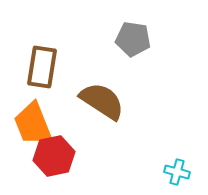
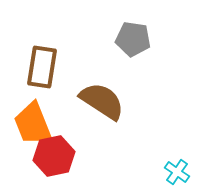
cyan cross: rotated 20 degrees clockwise
